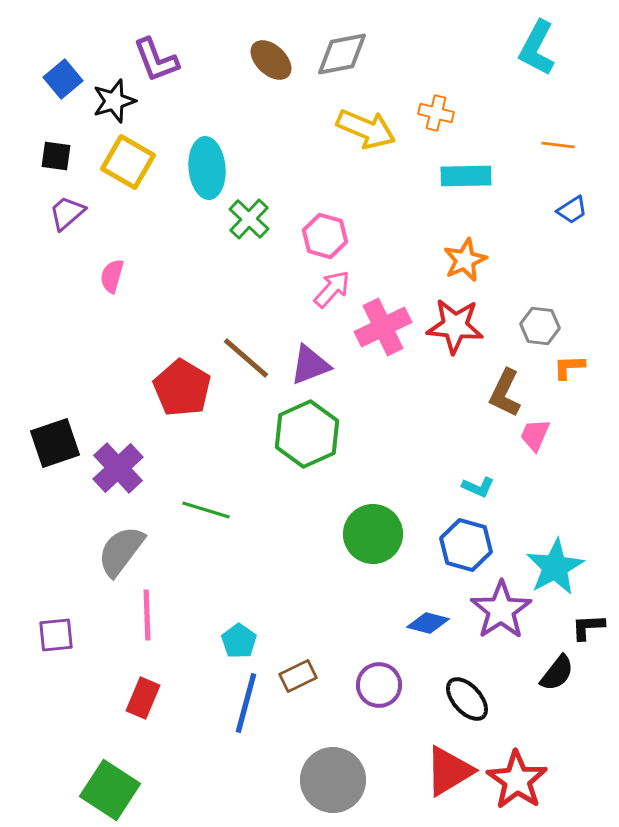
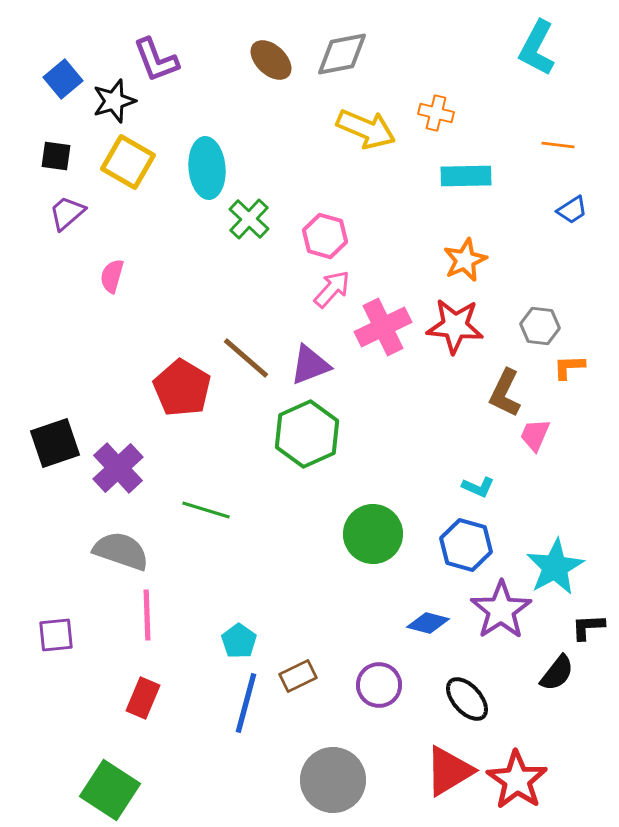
gray semicircle at (121, 551): rotated 72 degrees clockwise
